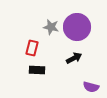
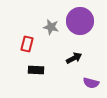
purple circle: moved 3 px right, 6 px up
red rectangle: moved 5 px left, 4 px up
black rectangle: moved 1 px left
purple semicircle: moved 4 px up
